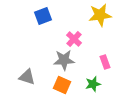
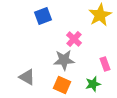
yellow star: rotated 20 degrees counterclockwise
pink rectangle: moved 2 px down
gray triangle: rotated 12 degrees clockwise
